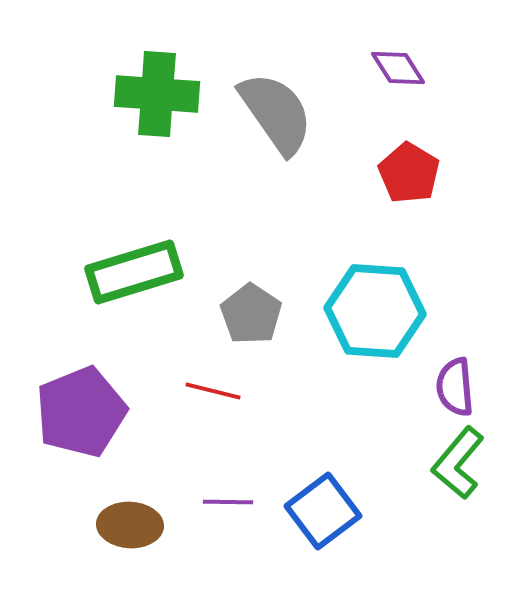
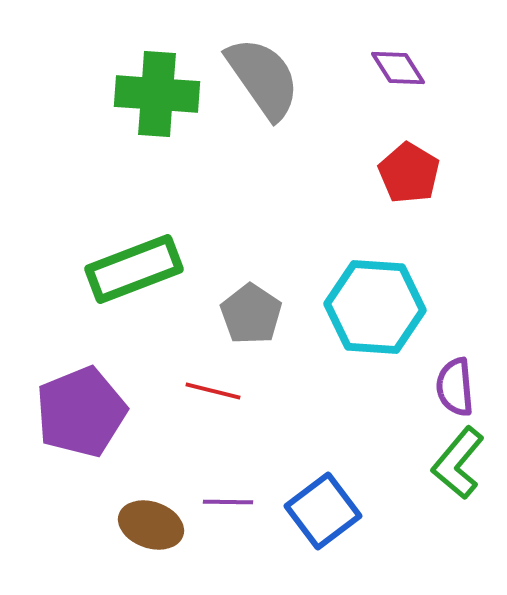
gray semicircle: moved 13 px left, 35 px up
green rectangle: moved 3 px up; rotated 4 degrees counterclockwise
cyan hexagon: moved 4 px up
brown ellipse: moved 21 px right; rotated 16 degrees clockwise
